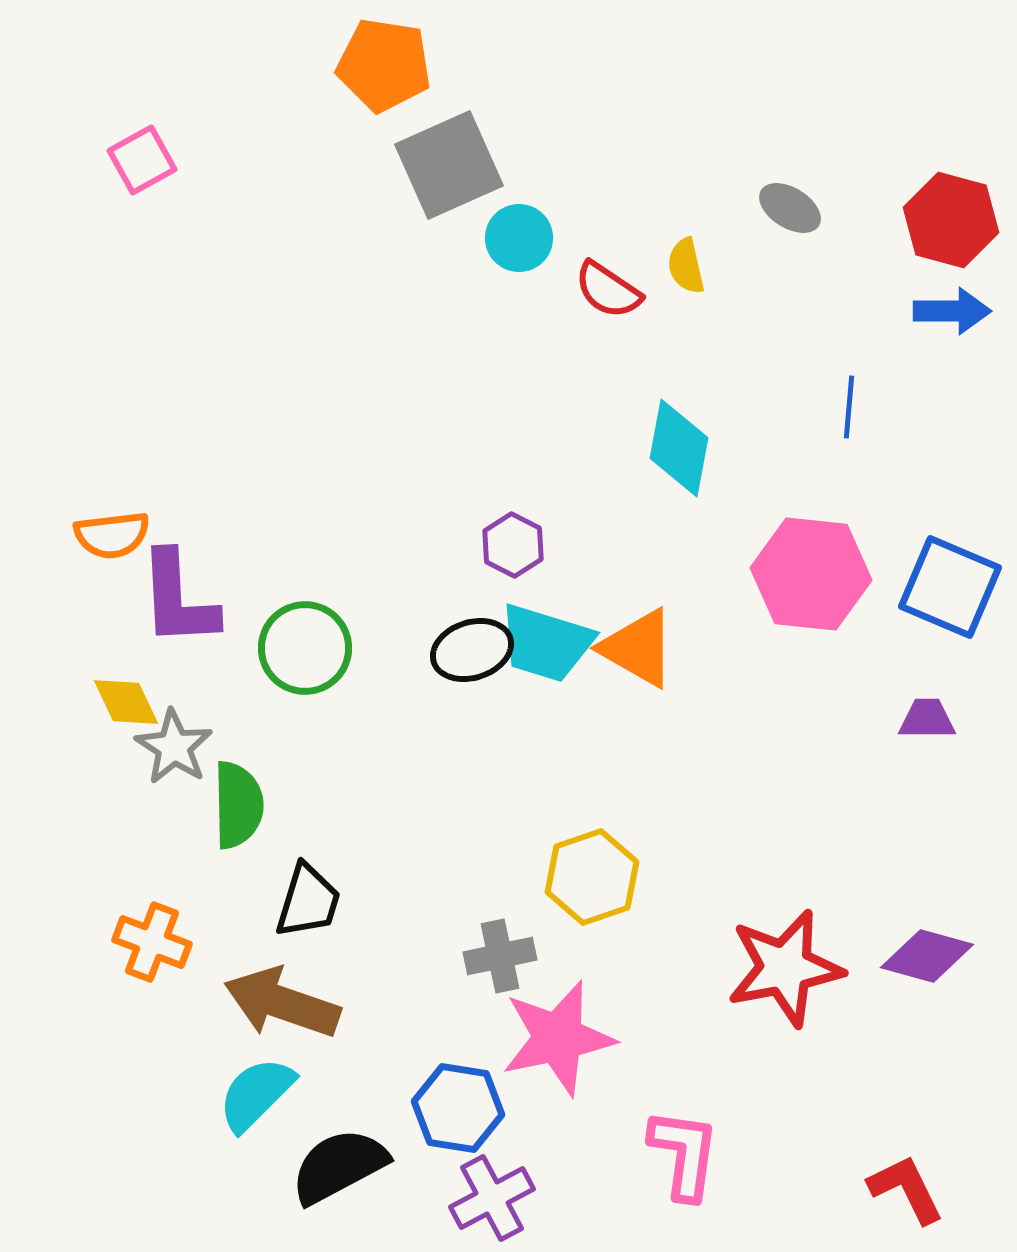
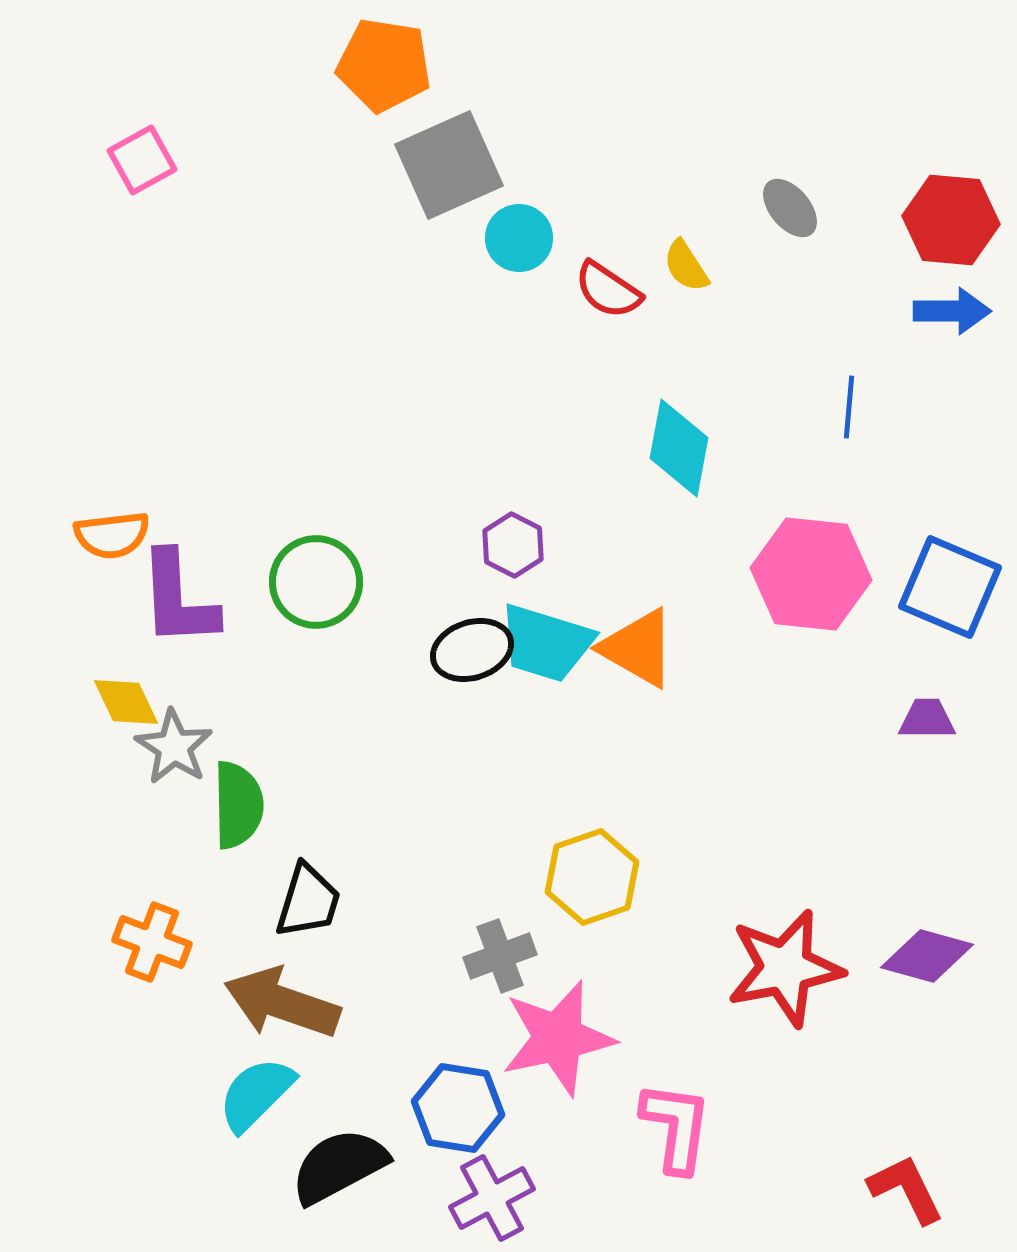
gray ellipse: rotated 18 degrees clockwise
red hexagon: rotated 10 degrees counterclockwise
yellow semicircle: rotated 20 degrees counterclockwise
green circle: moved 11 px right, 66 px up
gray cross: rotated 8 degrees counterclockwise
pink L-shape: moved 8 px left, 27 px up
